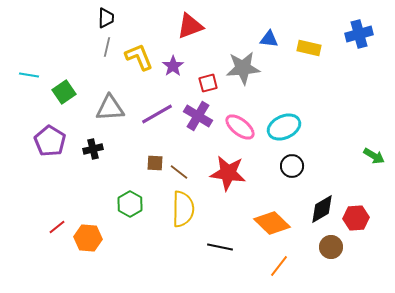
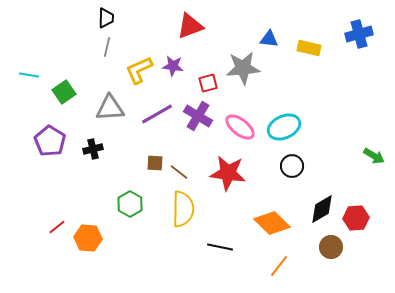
yellow L-shape: moved 13 px down; rotated 92 degrees counterclockwise
purple star: rotated 30 degrees counterclockwise
